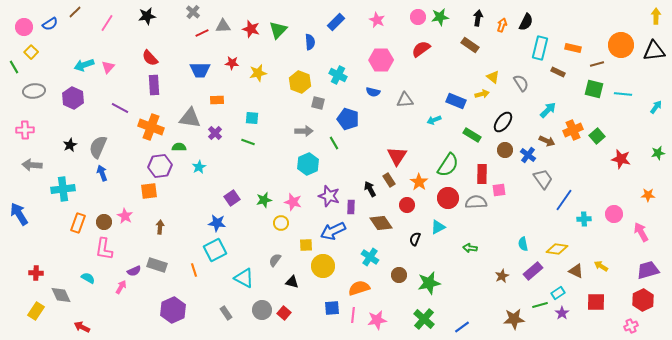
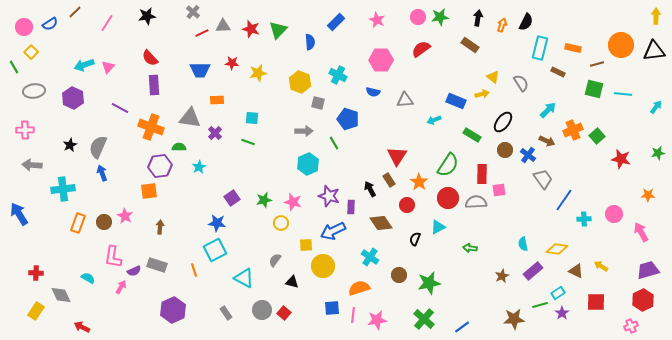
pink L-shape at (104, 249): moved 9 px right, 8 px down
